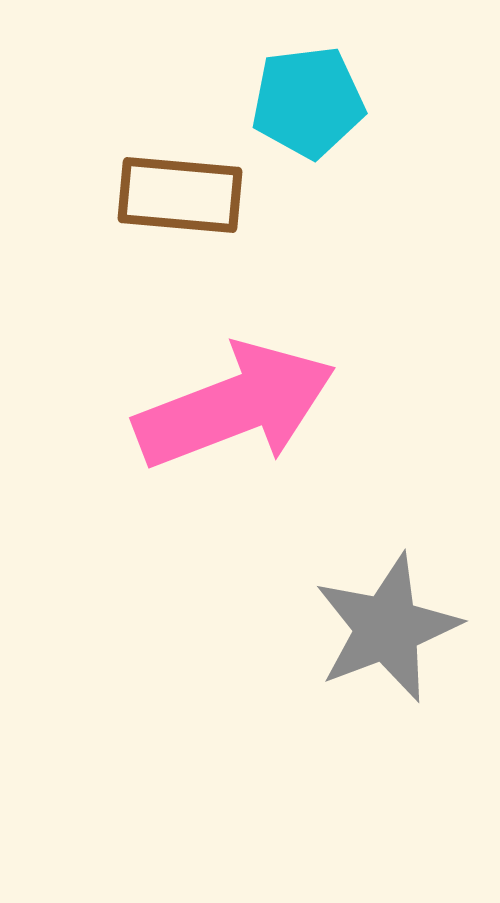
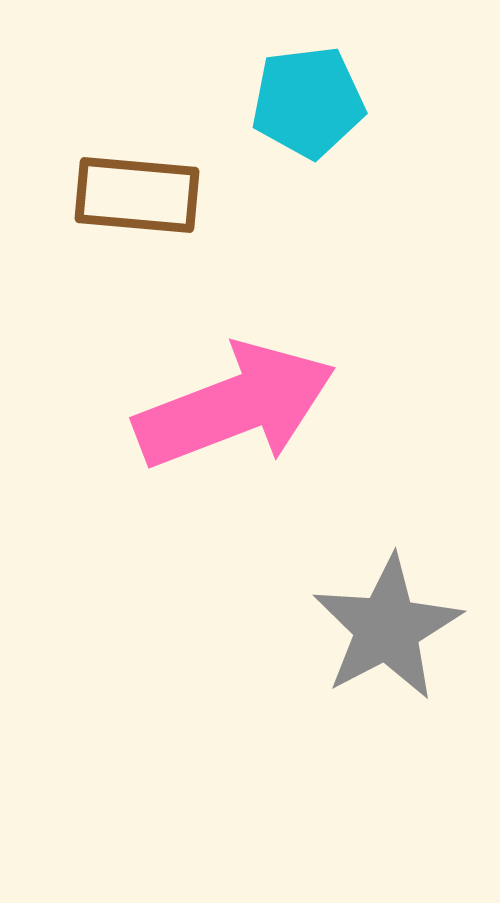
brown rectangle: moved 43 px left
gray star: rotated 7 degrees counterclockwise
